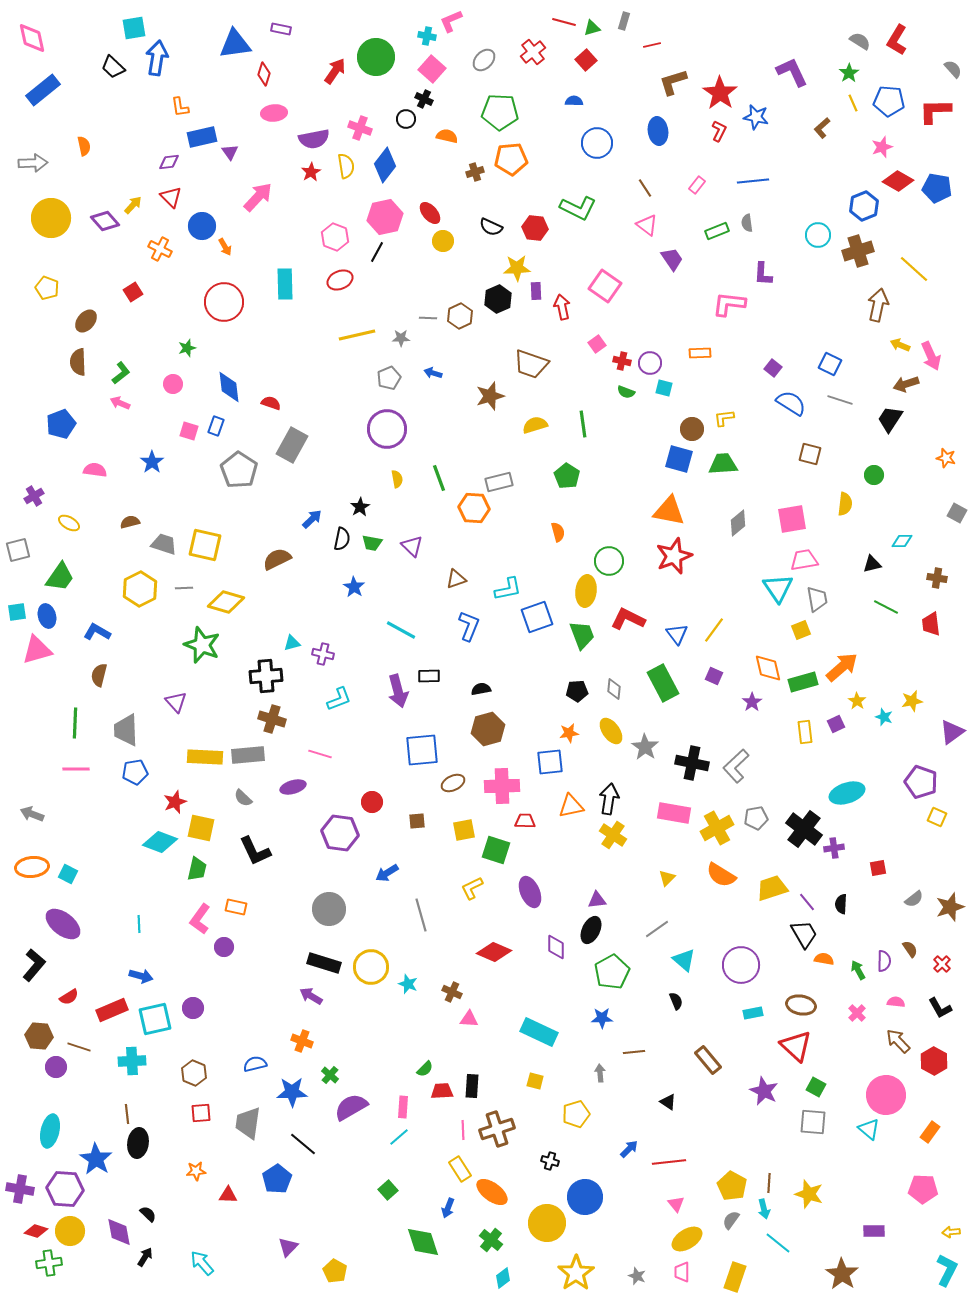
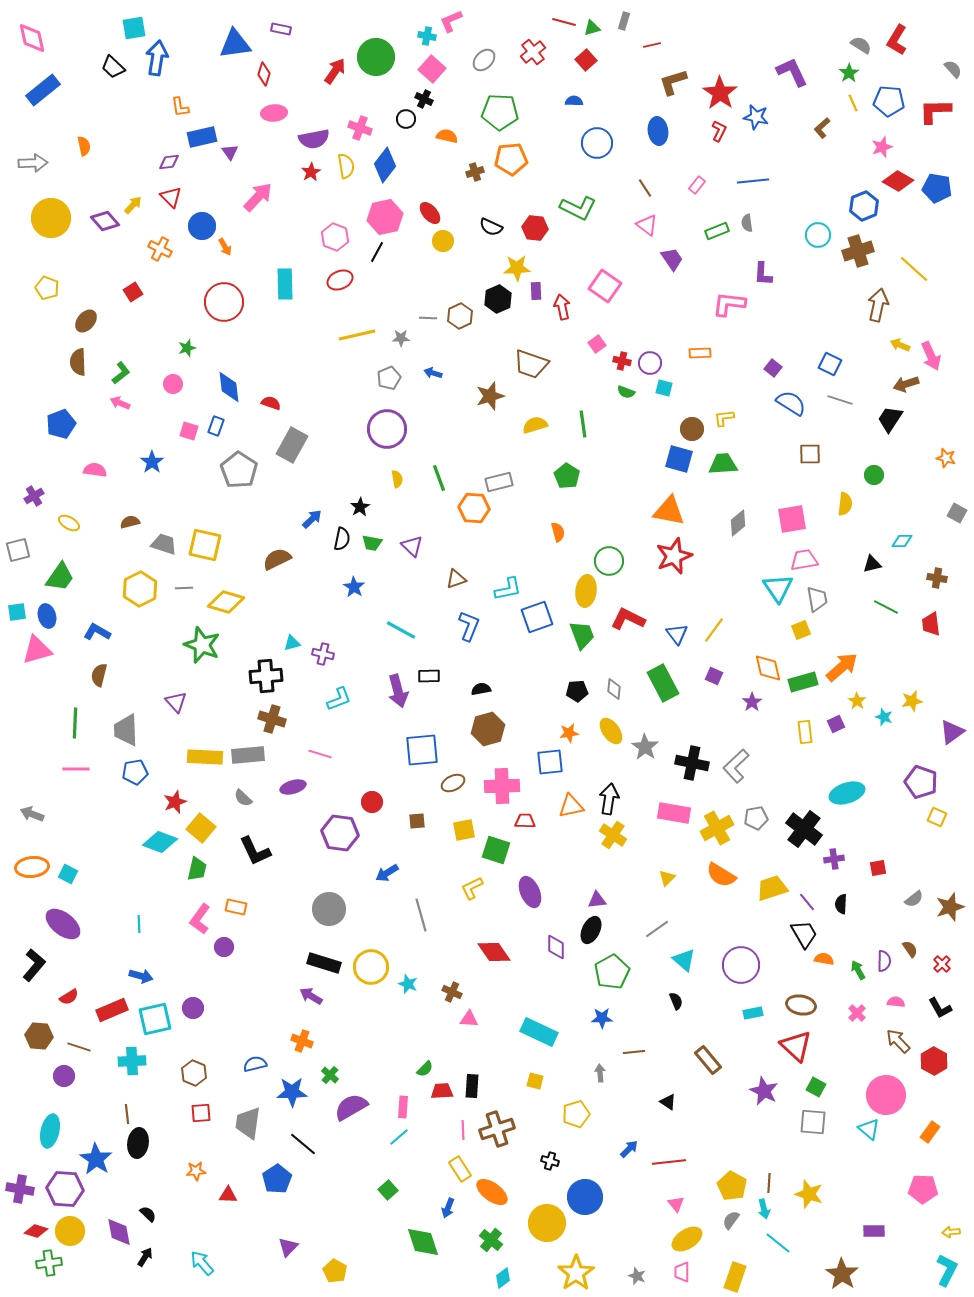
gray semicircle at (860, 41): moved 1 px right, 4 px down
brown square at (810, 454): rotated 15 degrees counterclockwise
yellow square at (201, 828): rotated 28 degrees clockwise
purple cross at (834, 848): moved 11 px down
red diamond at (494, 952): rotated 32 degrees clockwise
purple circle at (56, 1067): moved 8 px right, 9 px down
